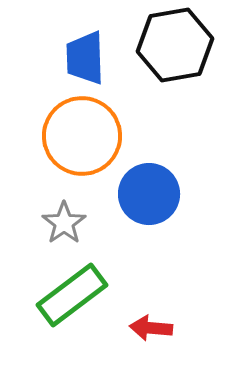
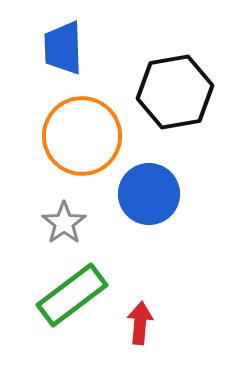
black hexagon: moved 47 px down
blue trapezoid: moved 22 px left, 10 px up
red arrow: moved 11 px left, 5 px up; rotated 90 degrees clockwise
